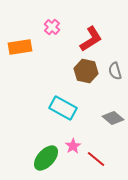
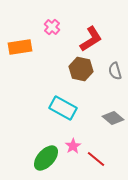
brown hexagon: moved 5 px left, 2 px up
